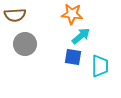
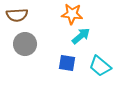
brown semicircle: moved 2 px right
blue square: moved 6 px left, 6 px down
cyan trapezoid: rotated 130 degrees clockwise
